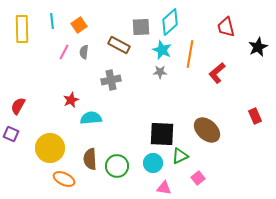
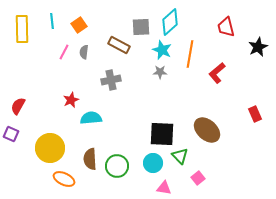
red rectangle: moved 2 px up
green triangle: rotated 48 degrees counterclockwise
